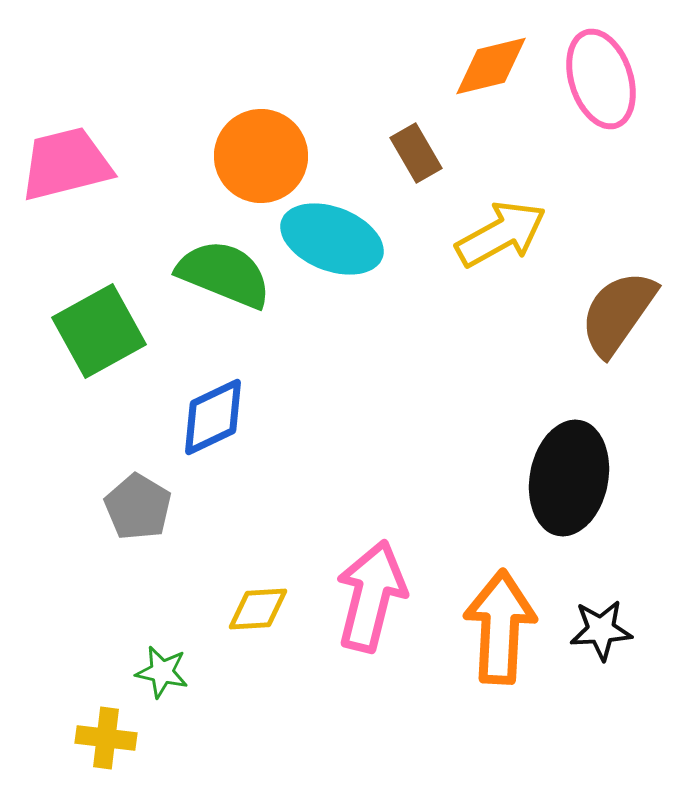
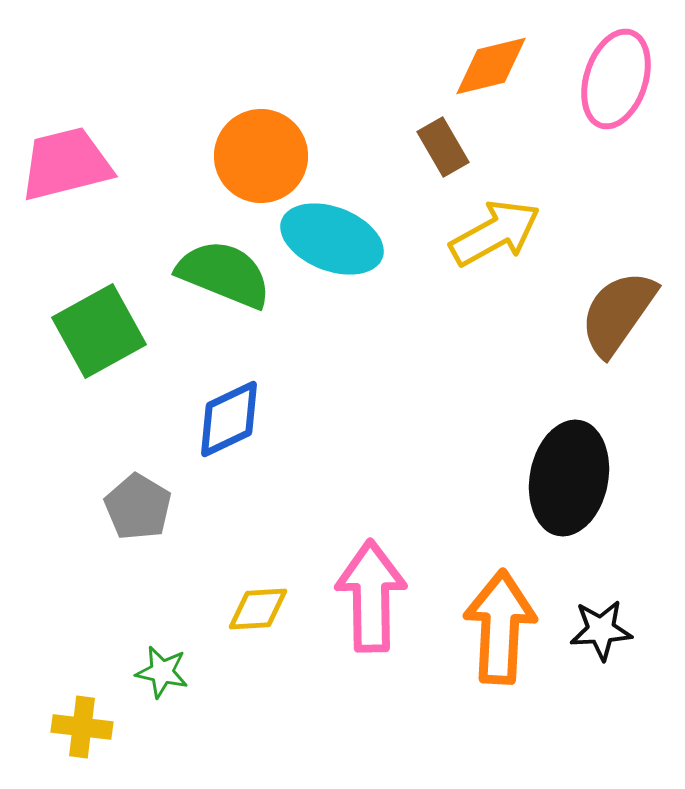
pink ellipse: moved 15 px right; rotated 36 degrees clockwise
brown rectangle: moved 27 px right, 6 px up
yellow arrow: moved 6 px left, 1 px up
blue diamond: moved 16 px right, 2 px down
pink arrow: rotated 15 degrees counterclockwise
yellow cross: moved 24 px left, 11 px up
